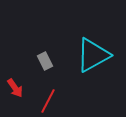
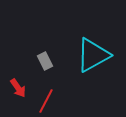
red arrow: moved 3 px right
red line: moved 2 px left
